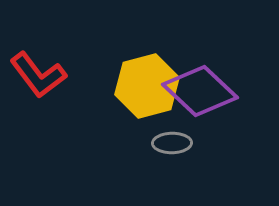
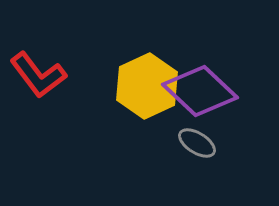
yellow hexagon: rotated 10 degrees counterclockwise
gray ellipse: moved 25 px right; rotated 33 degrees clockwise
